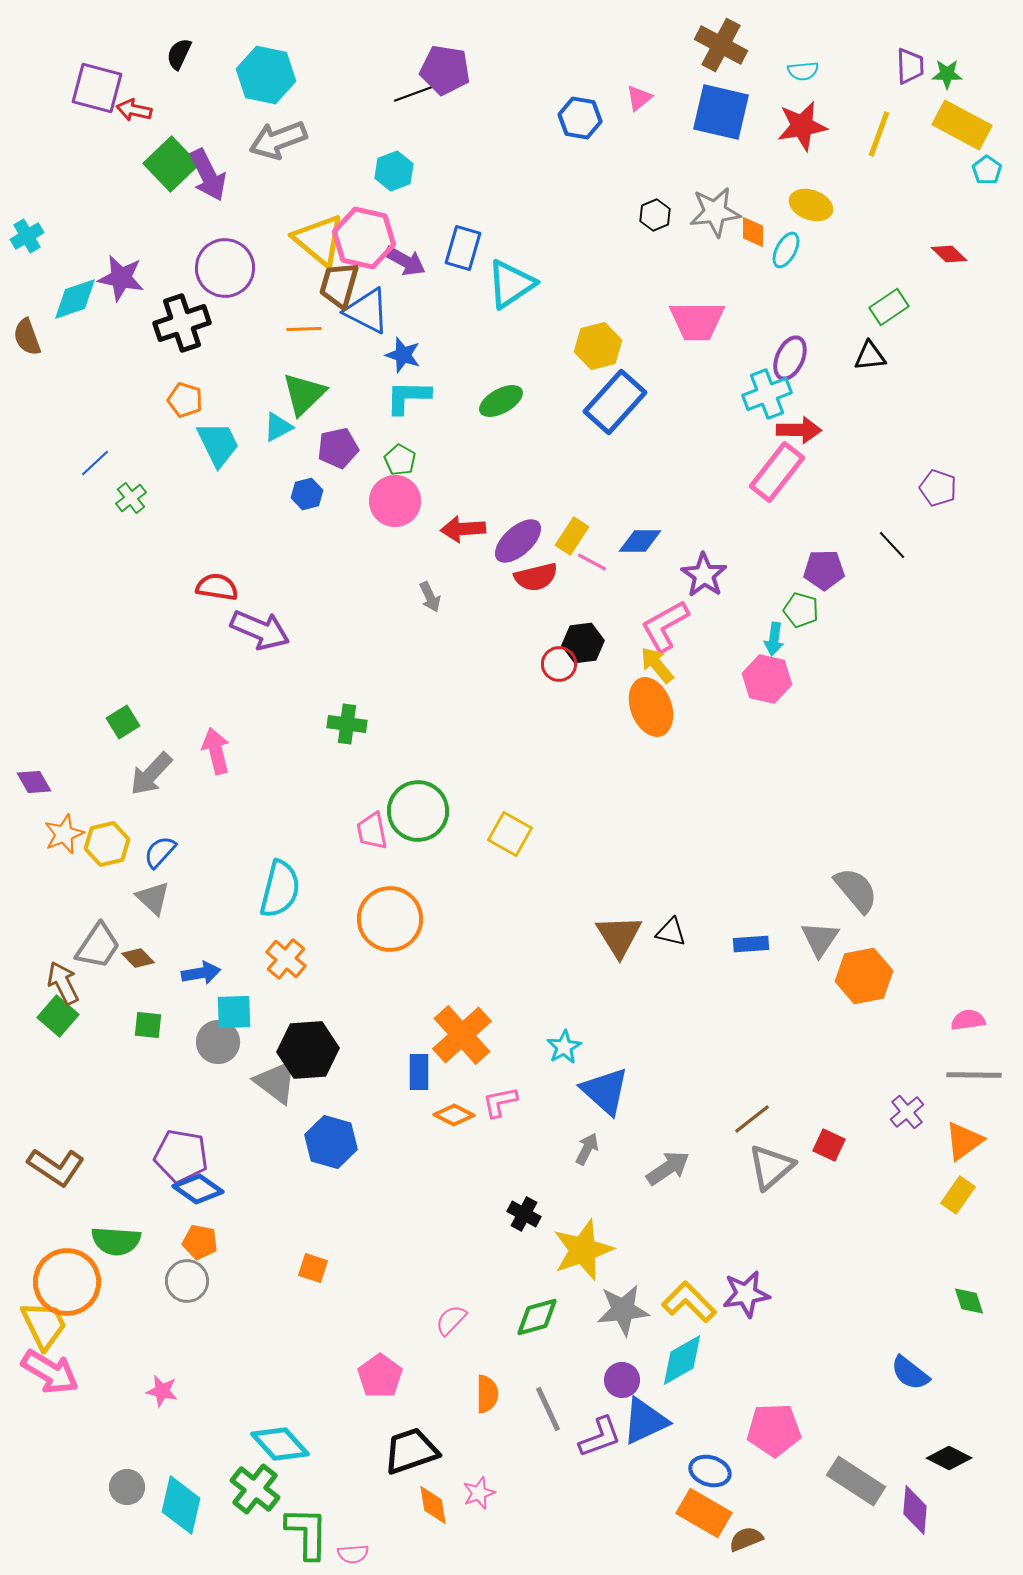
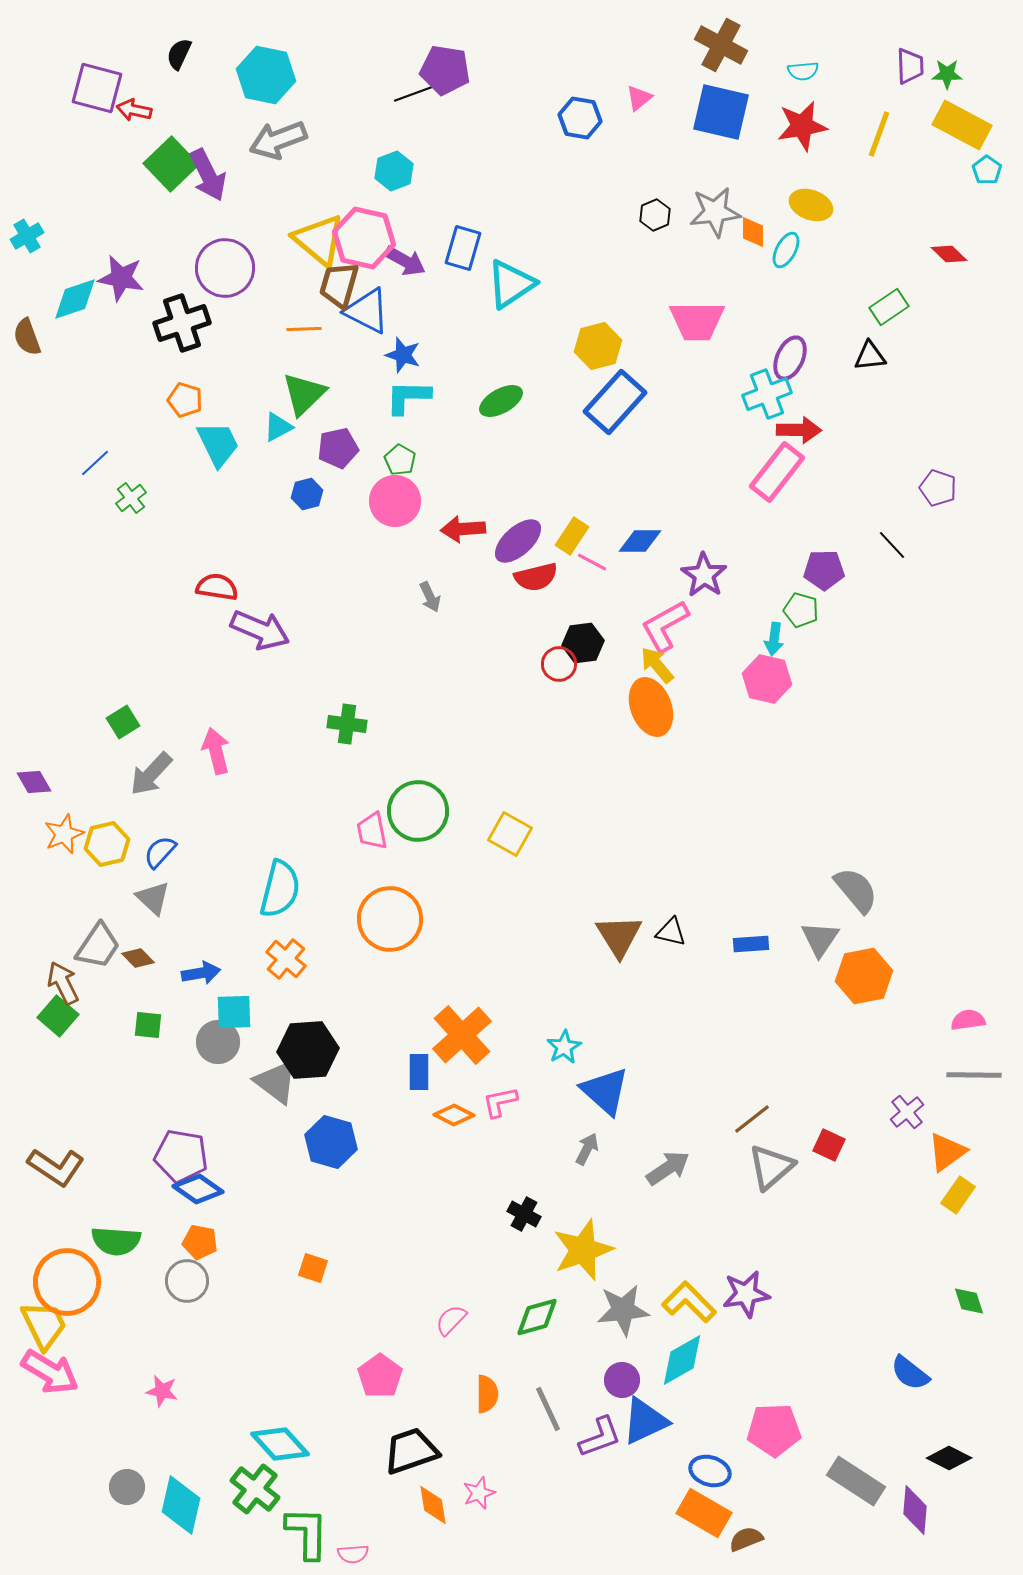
orange triangle at (964, 1141): moved 17 px left, 11 px down
